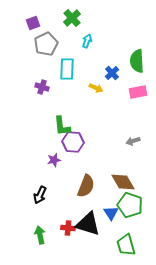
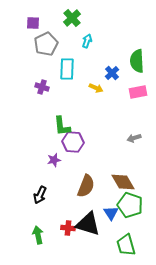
purple square: rotated 24 degrees clockwise
gray arrow: moved 1 px right, 3 px up
green arrow: moved 2 px left
